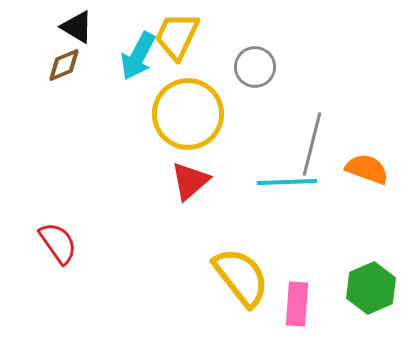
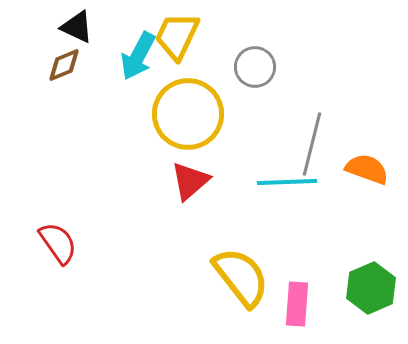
black triangle: rotated 6 degrees counterclockwise
